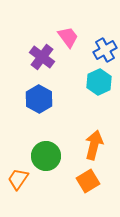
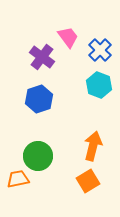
blue cross: moved 5 px left; rotated 15 degrees counterclockwise
cyan hexagon: moved 3 px down; rotated 15 degrees counterclockwise
blue hexagon: rotated 12 degrees clockwise
orange arrow: moved 1 px left, 1 px down
green circle: moved 8 px left
orange trapezoid: rotated 45 degrees clockwise
